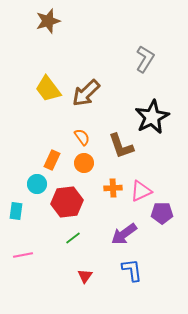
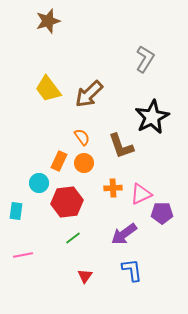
brown arrow: moved 3 px right, 1 px down
orange rectangle: moved 7 px right, 1 px down
cyan circle: moved 2 px right, 1 px up
pink triangle: moved 3 px down
